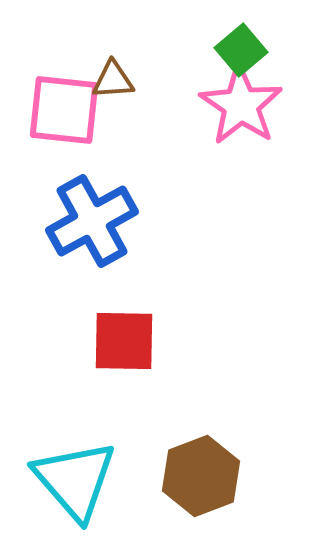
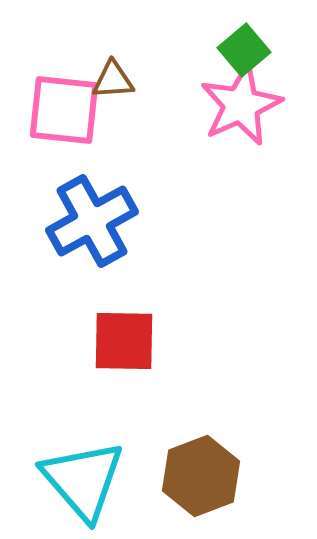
green square: moved 3 px right
pink star: rotated 14 degrees clockwise
cyan triangle: moved 8 px right
